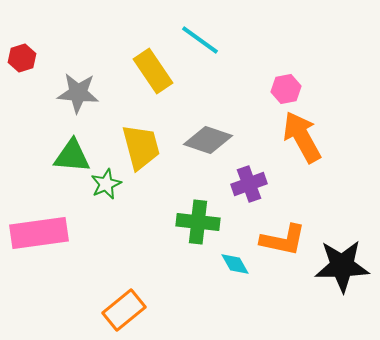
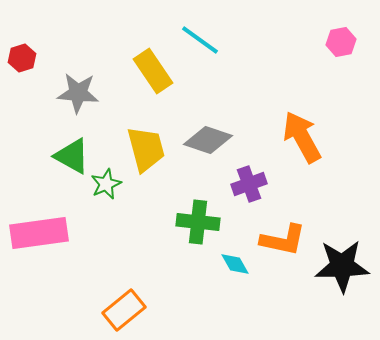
pink hexagon: moved 55 px right, 47 px up
yellow trapezoid: moved 5 px right, 2 px down
green triangle: rotated 24 degrees clockwise
